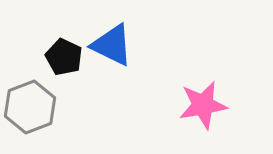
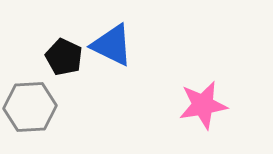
gray hexagon: rotated 18 degrees clockwise
